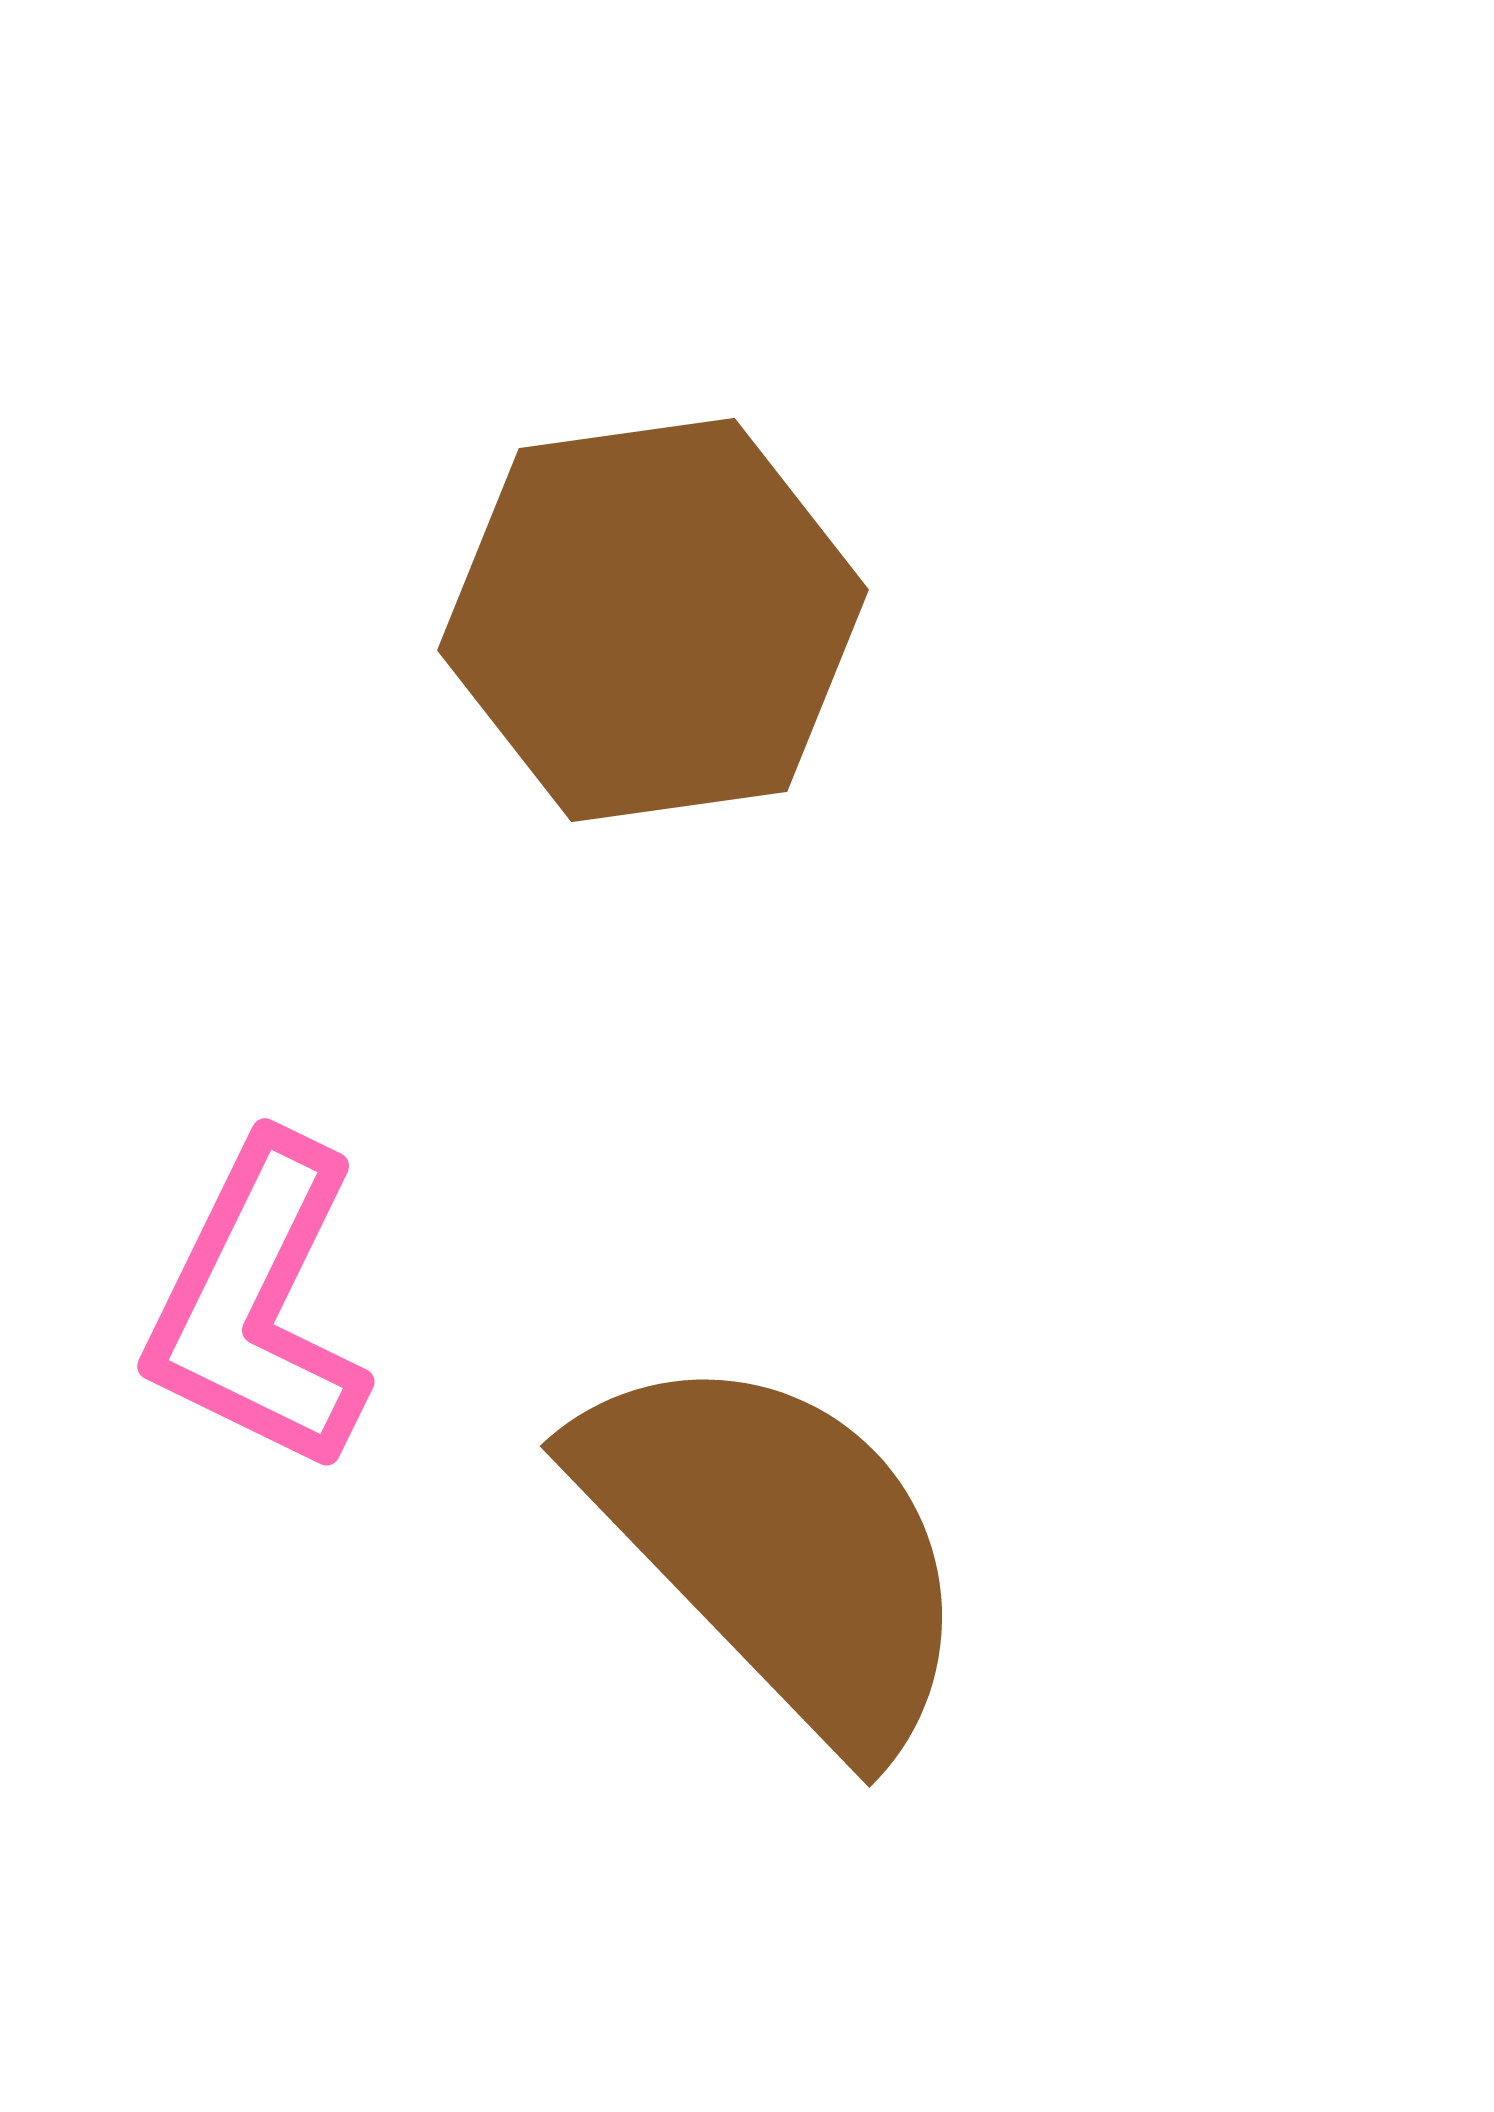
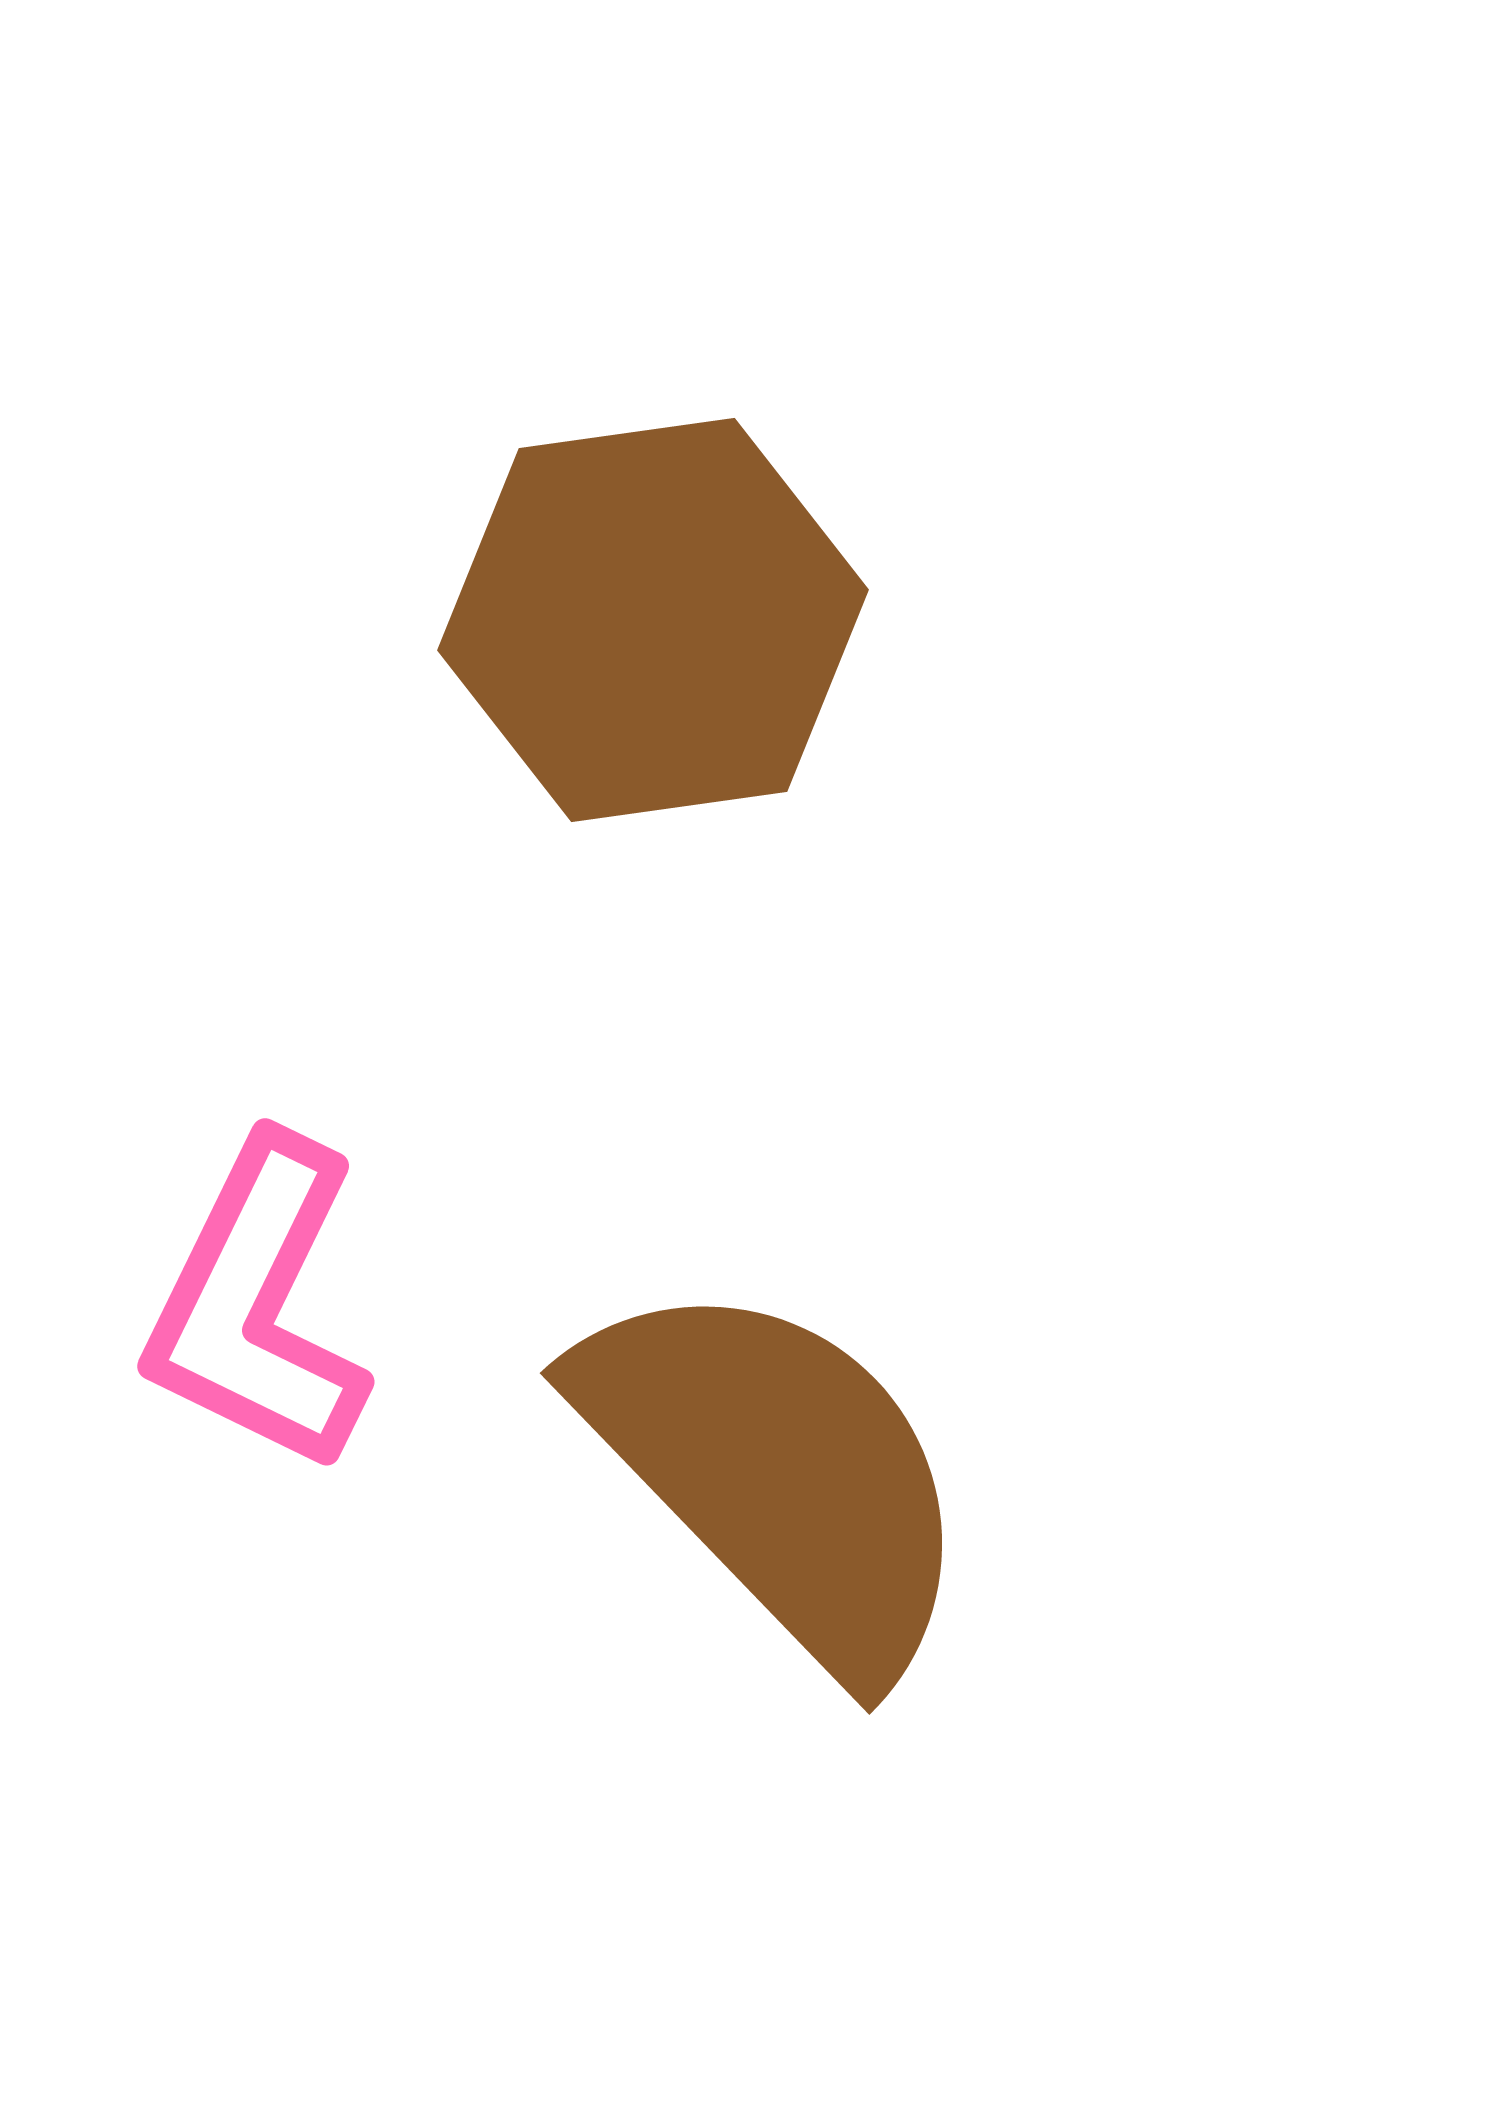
brown semicircle: moved 73 px up
